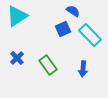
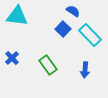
cyan triangle: rotated 40 degrees clockwise
blue square: rotated 21 degrees counterclockwise
blue cross: moved 5 px left
blue arrow: moved 2 px right, 1 px down
